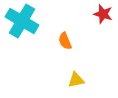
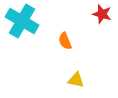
red star: moved 1 px left
yellow triangle: rotated 24 degrees clockwise
